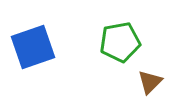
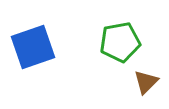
brown triangle: moved 4 px left
